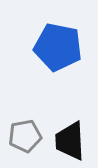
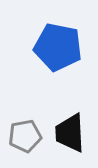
black trapezoid: moved 8 px up
